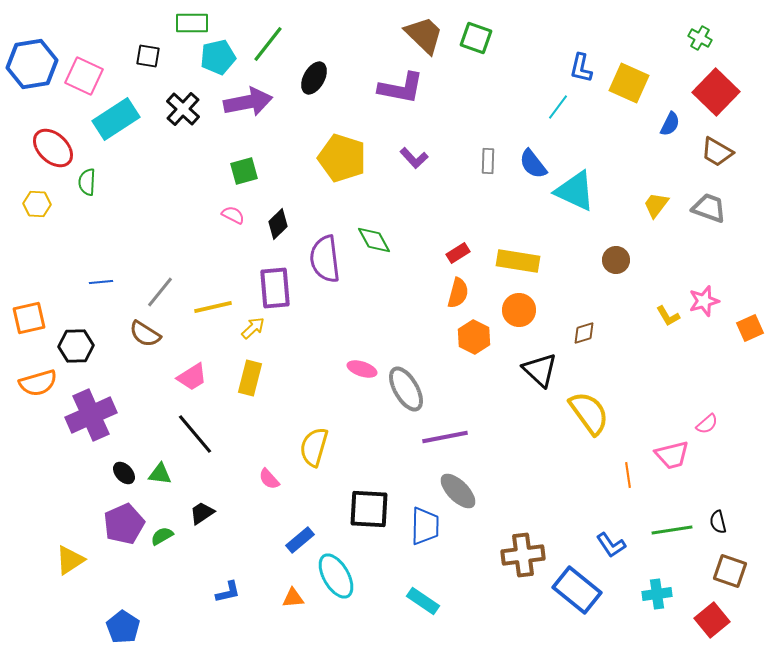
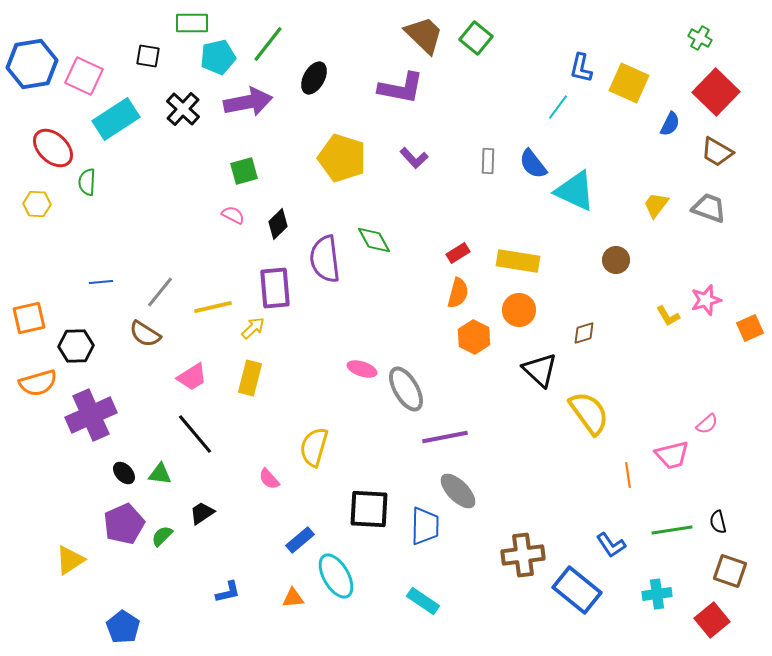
green square at (476, 38): rotated 20 degrees clockwise
pink star at (704, 301): moved 2 px right, 1 px up
green semicircle at (162, 536): rotated 15 degrees counterclockwise
